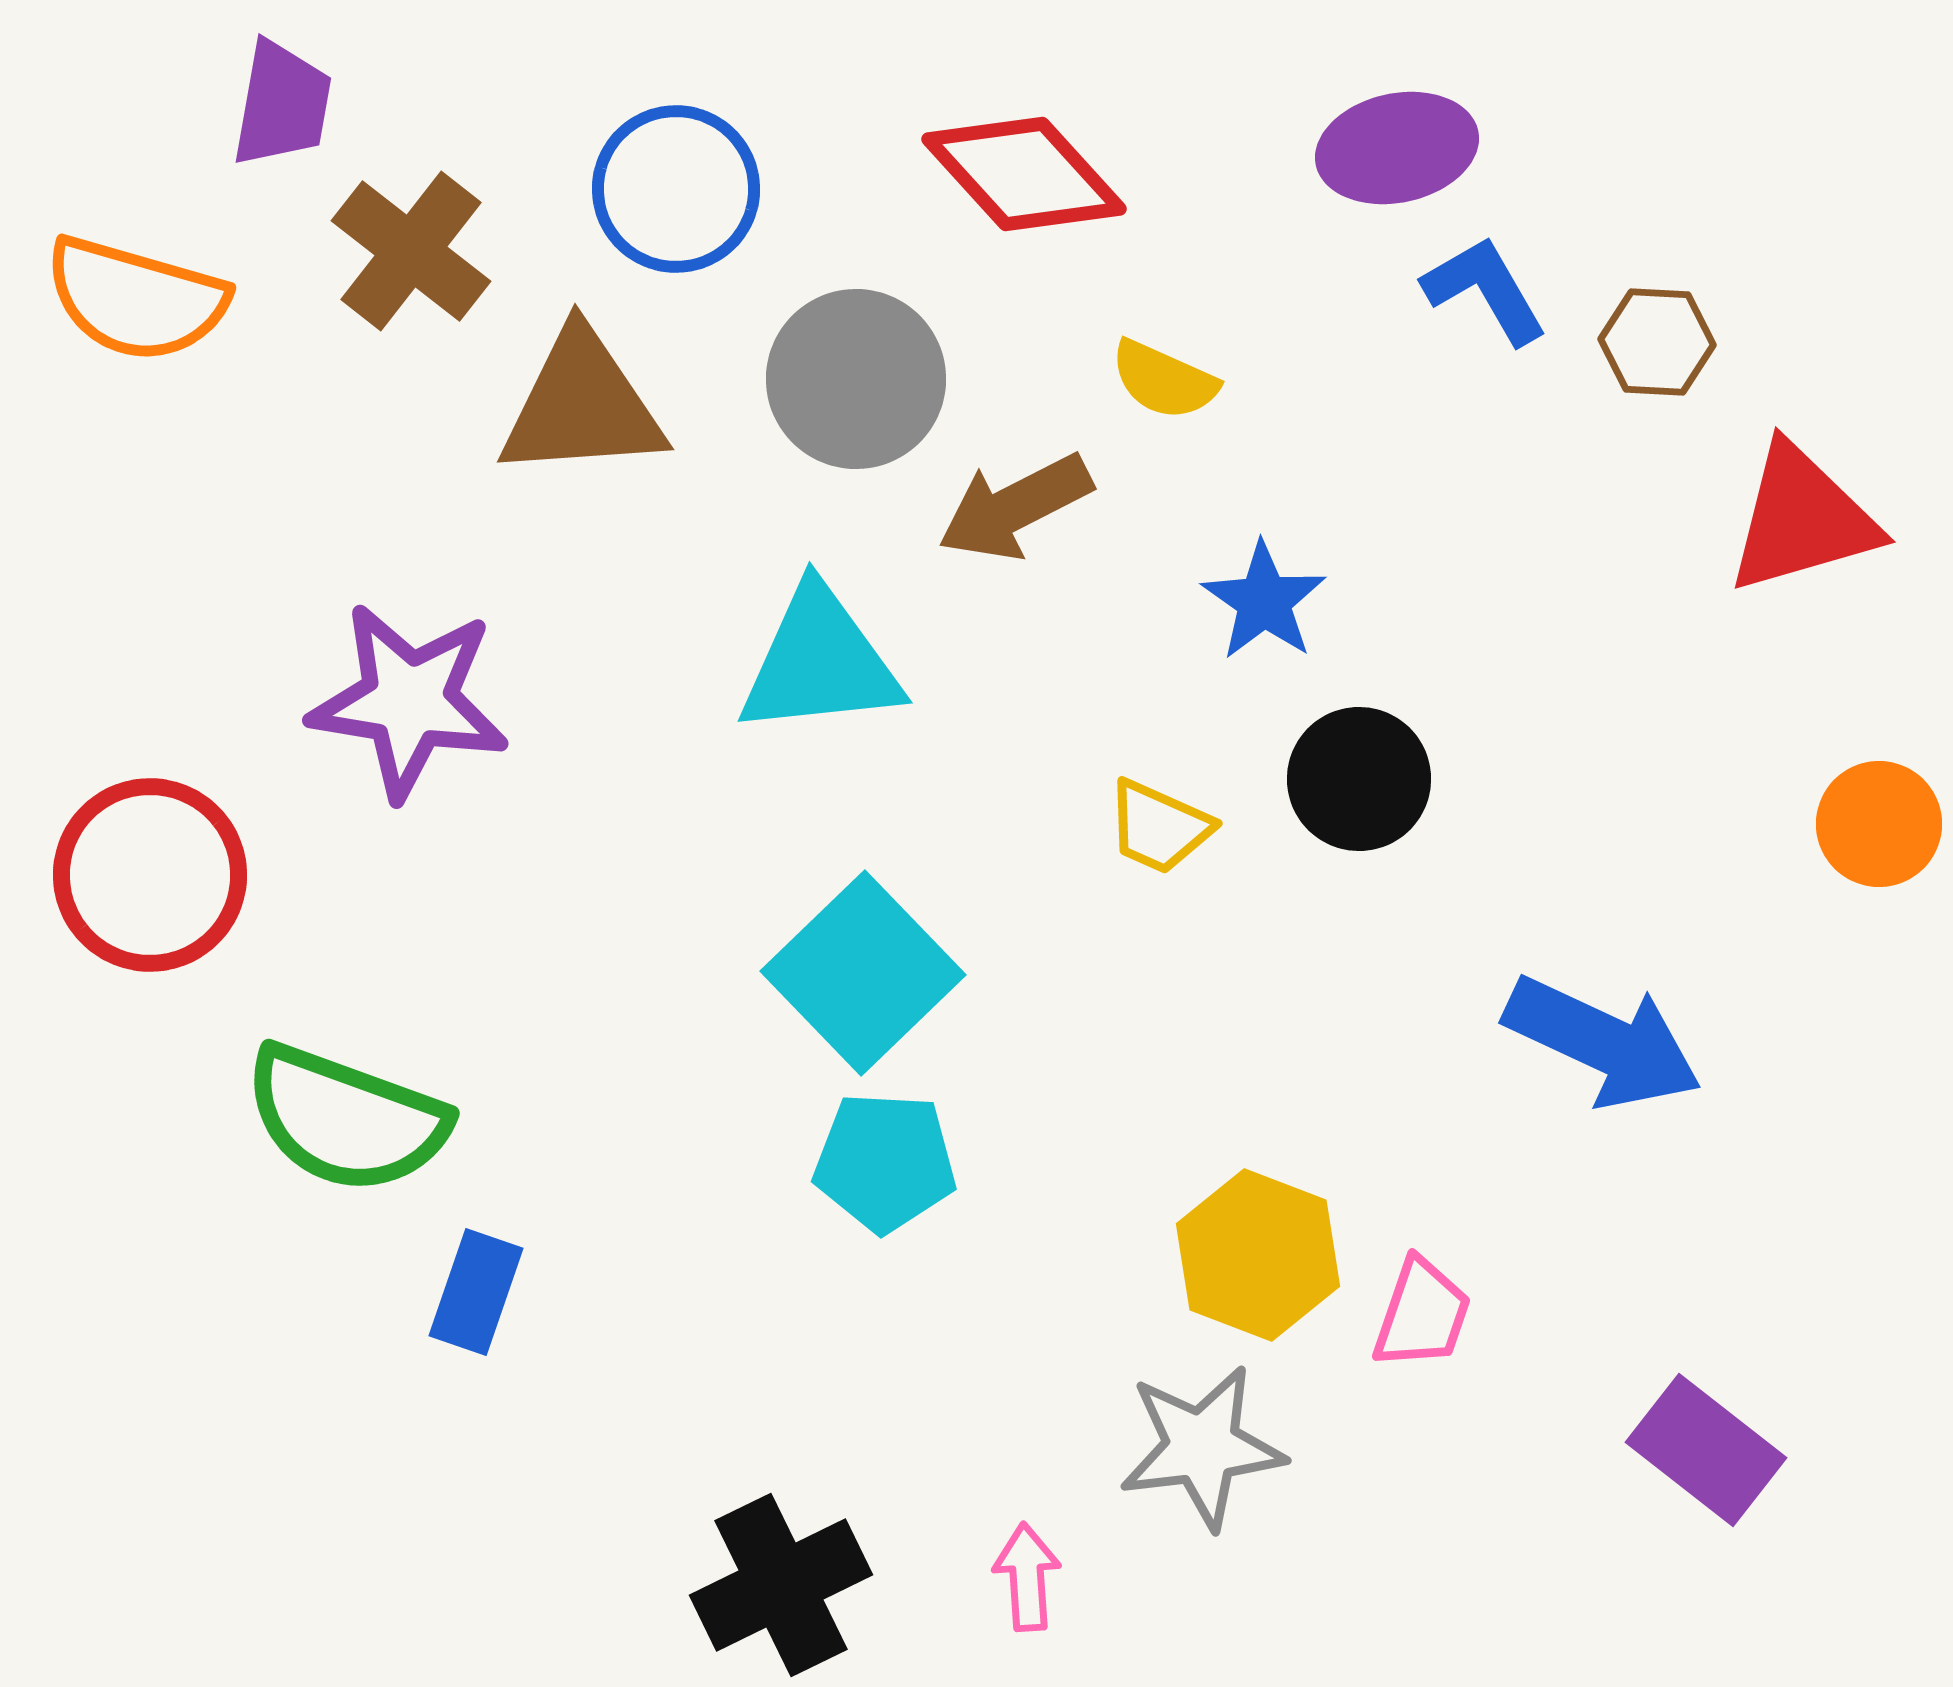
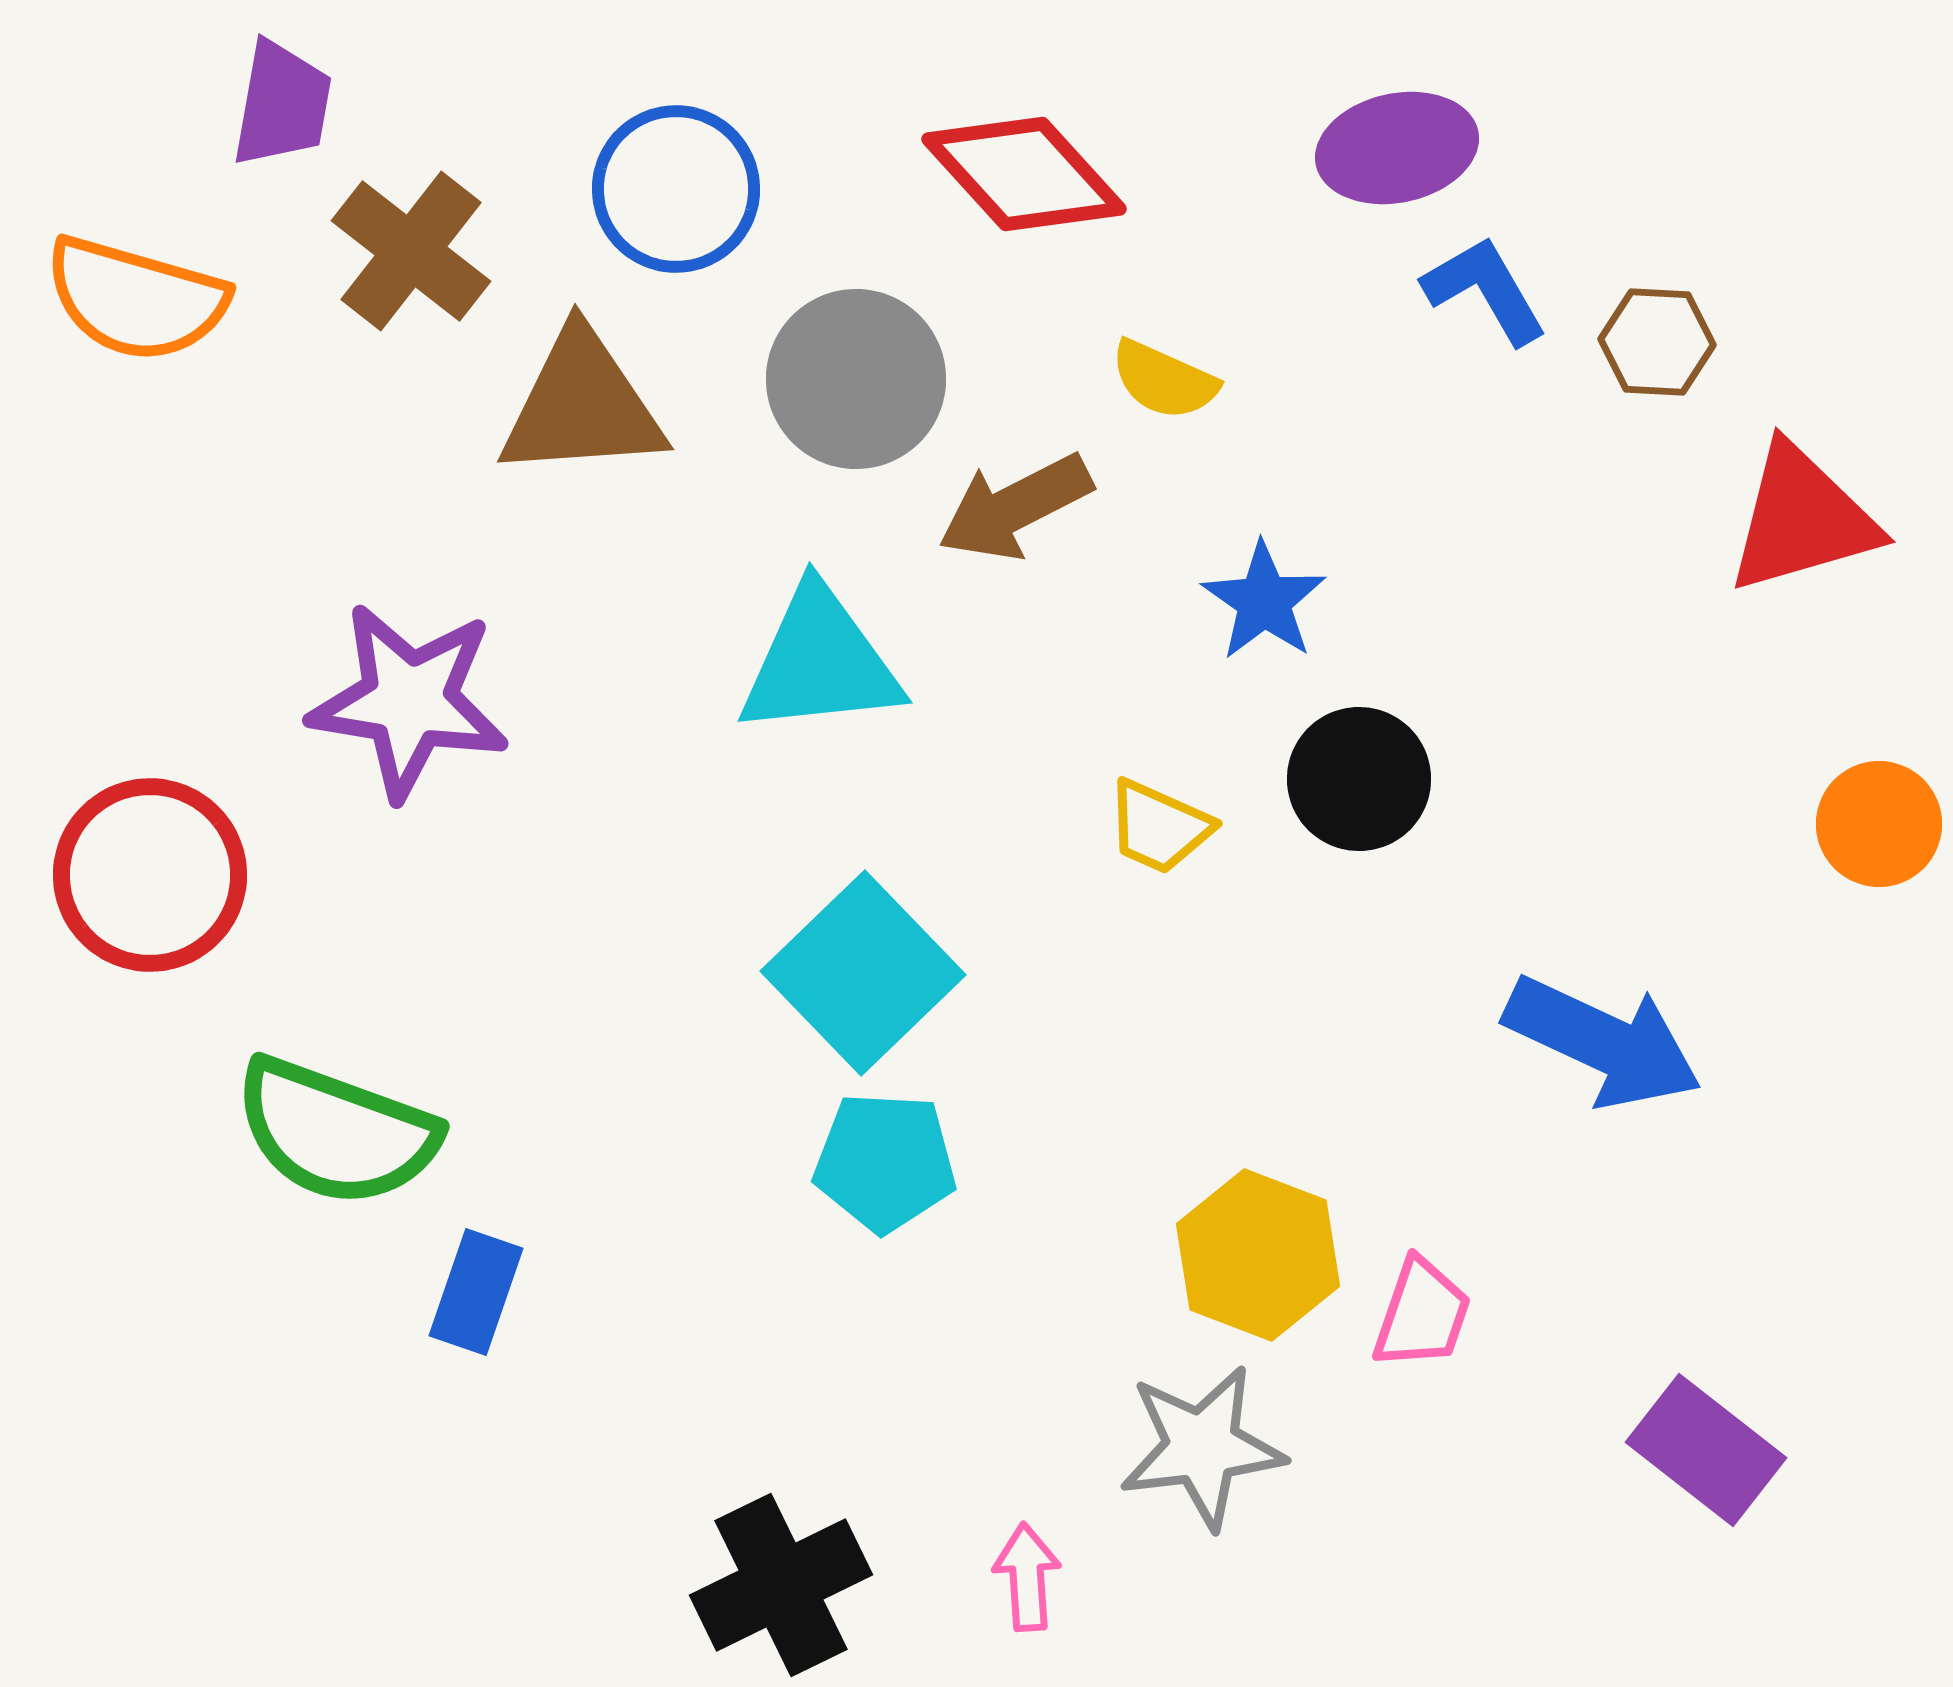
green semicircle: moved 10 px left, 13 px down
